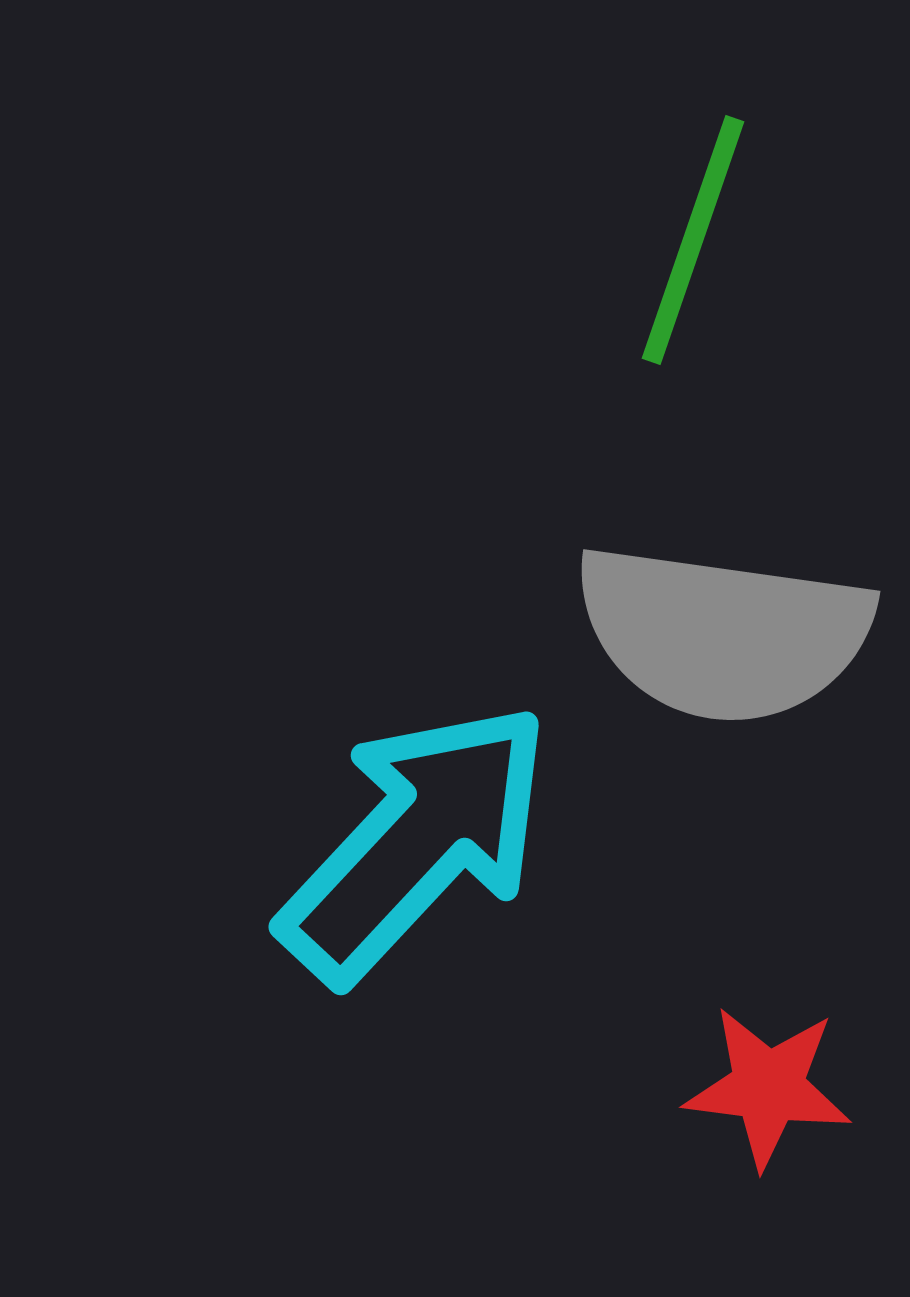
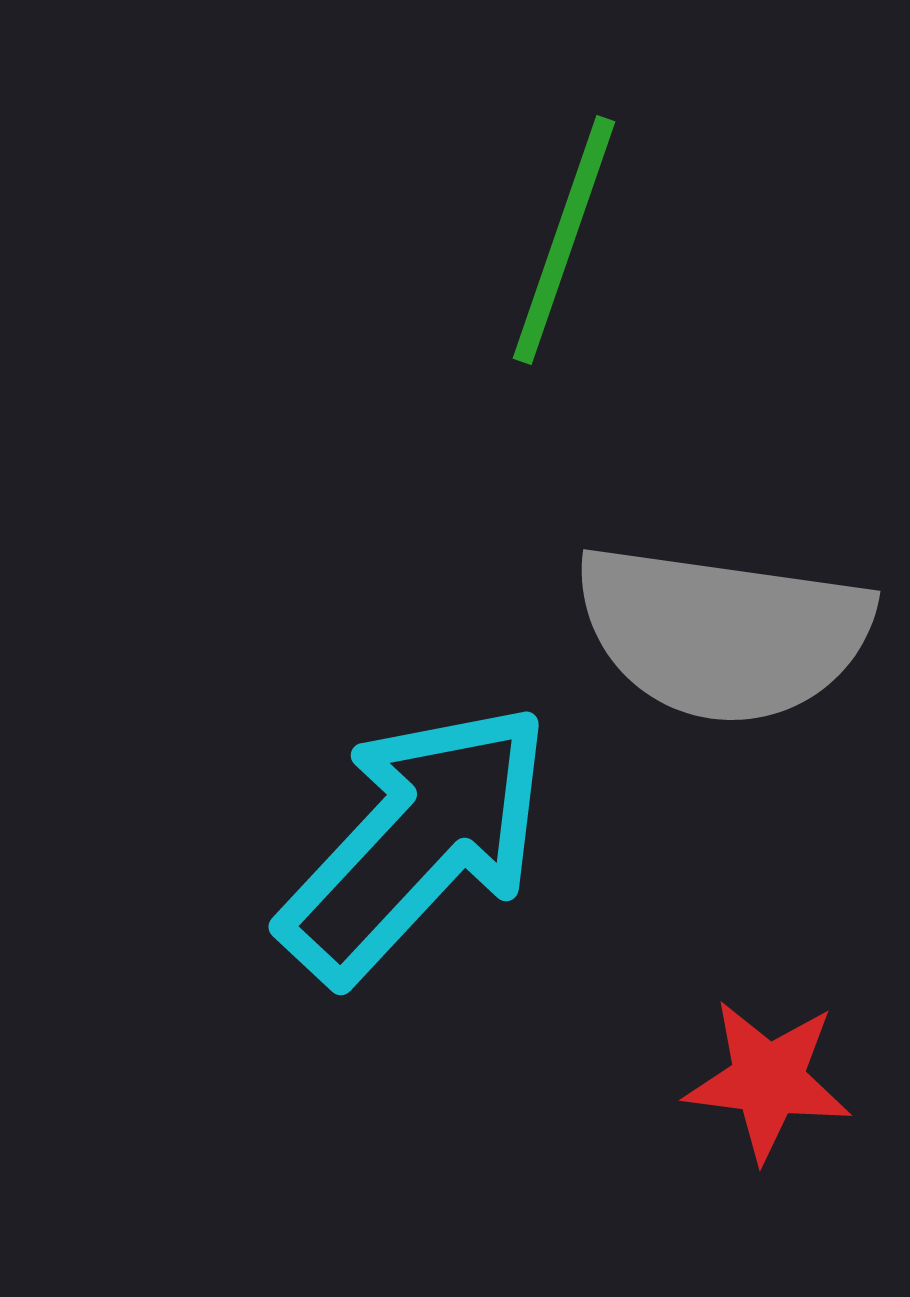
green line: moved 129 px left
red star: moved 7 px up
